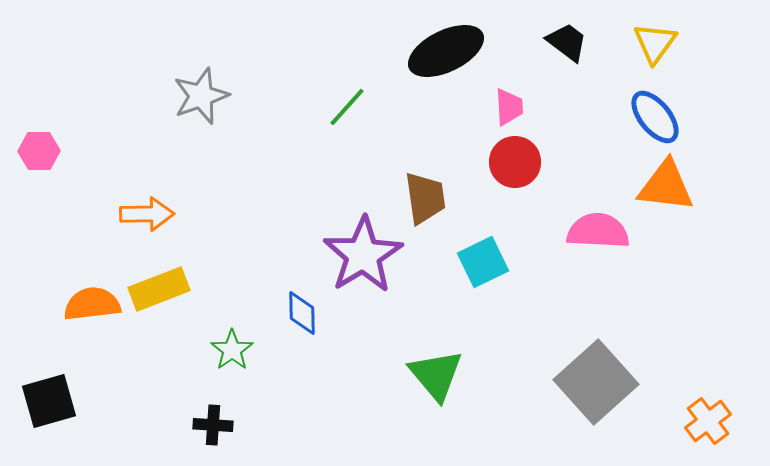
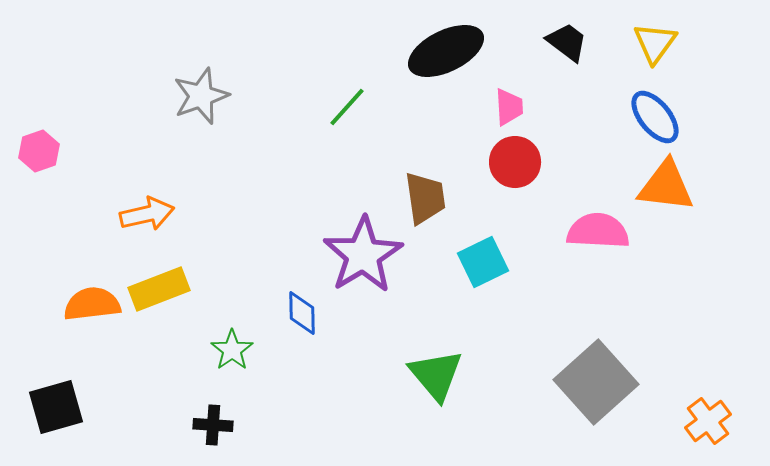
pink hexagon: rotated 18 degrees counterclockwise
orange arrow: rotated 12 degrees counterclockwise
black square: moved 7 px right, 6 px down
